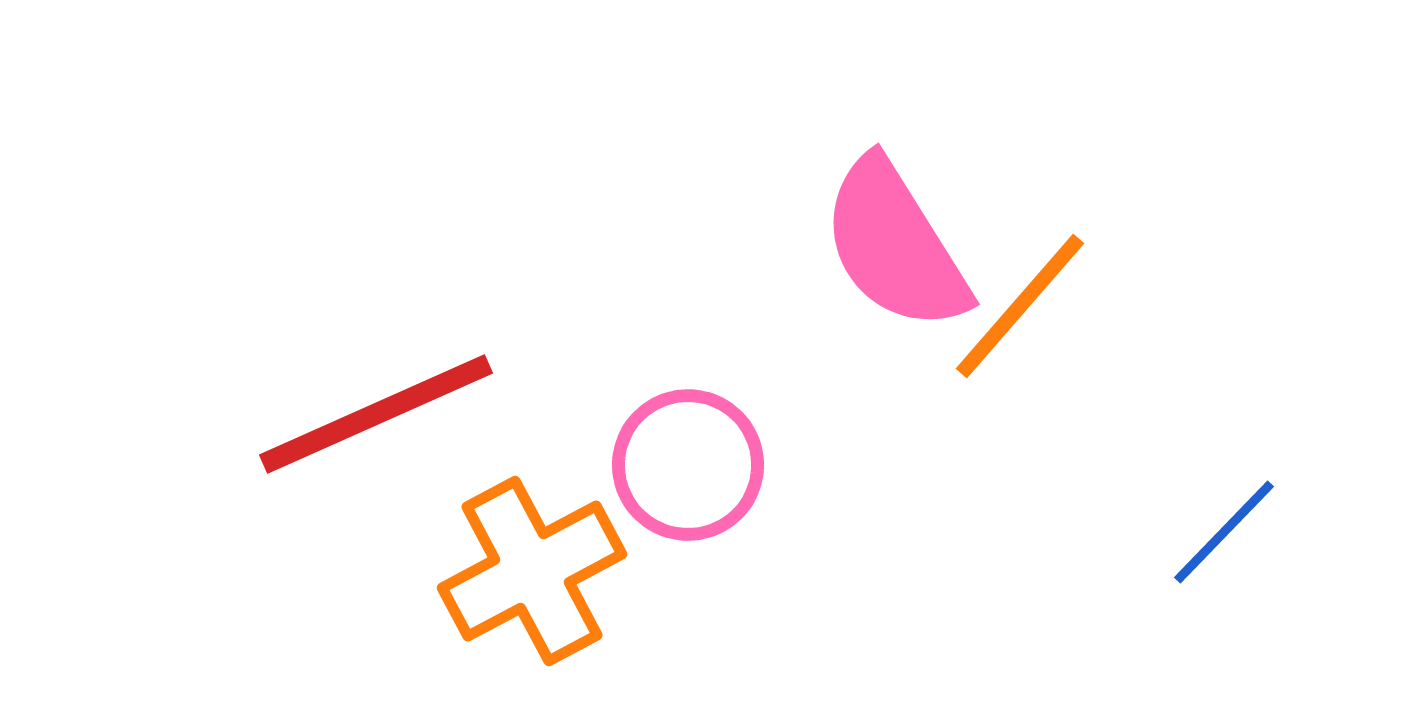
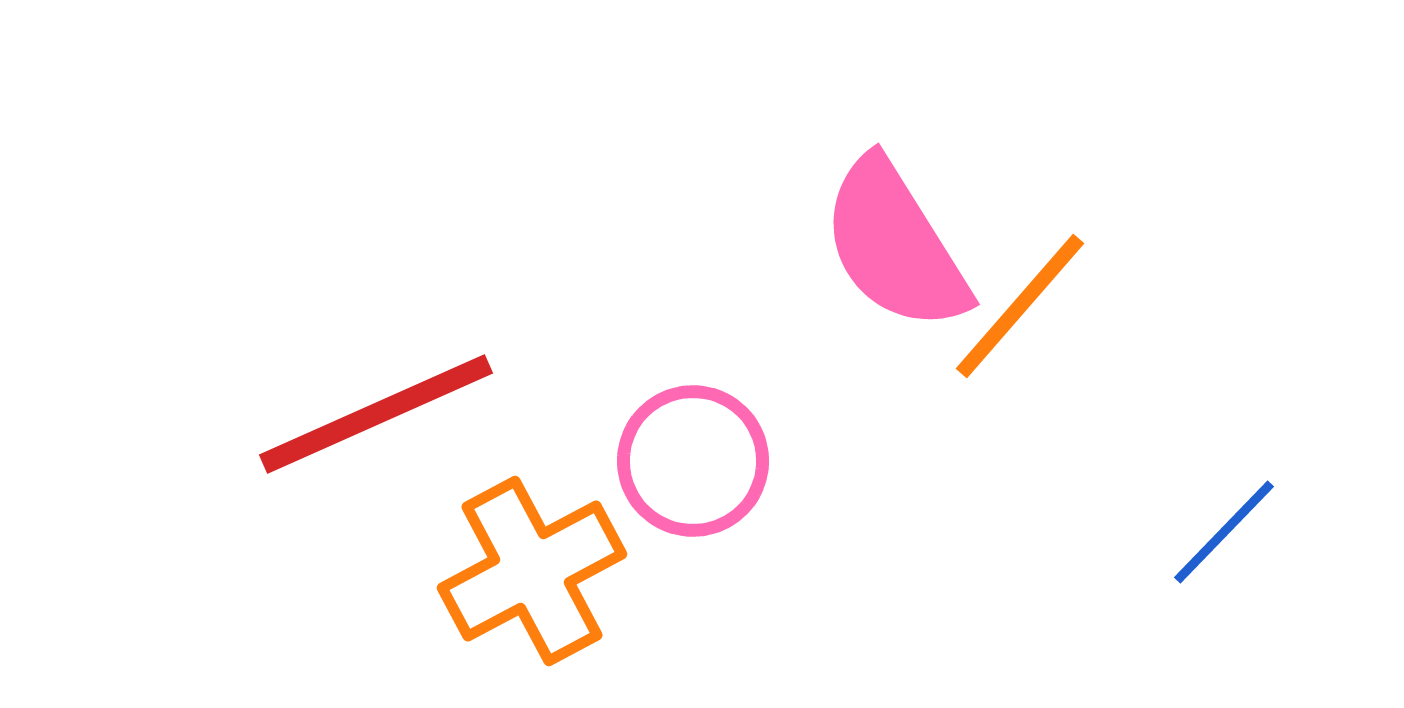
pink circle: moved 5 px right, 4 px up
